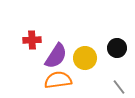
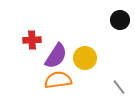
black circle: moved 3 px right, 28 px up
